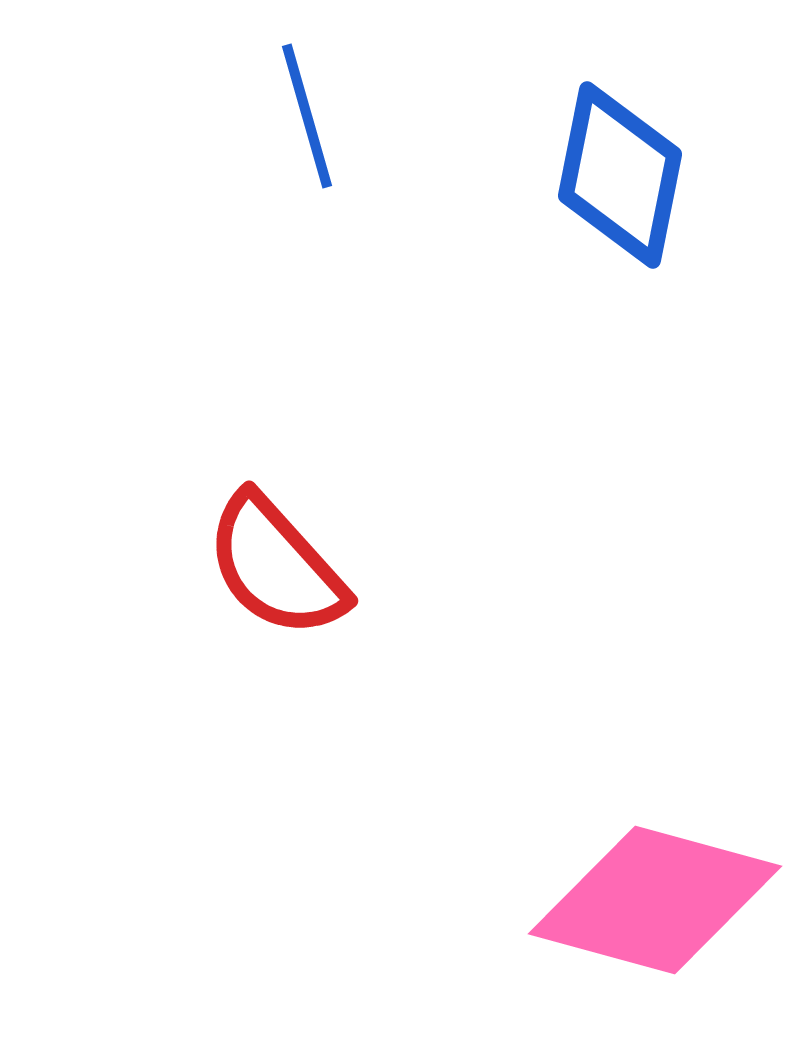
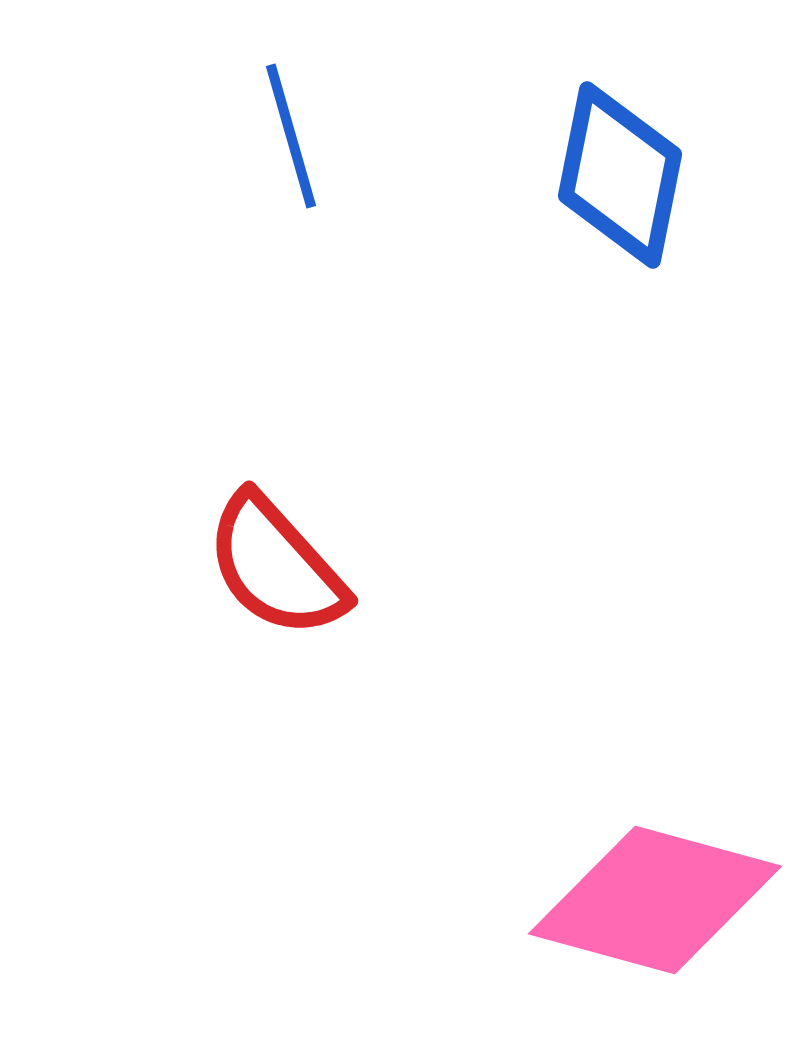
blue line: moved 16 px left, 20 px down
